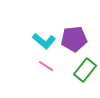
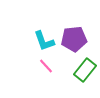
cyan L-shape: rotated 30 degrees clockwise
pink line: rotated 14 degrees clockwise
